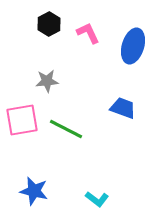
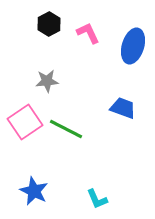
pink square: moved 3 px right, 2 px down; rotated 24 degrees counterclockwise
blue star: rotated 12 degrees clockwise
cyan L-shape: rotated 30 degrees clockwise
